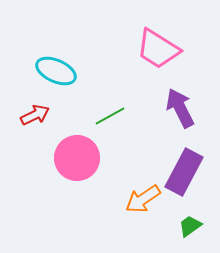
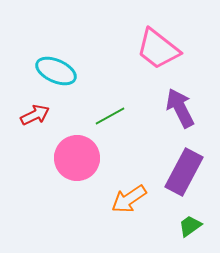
pink trapezoid: rotated 6 degrees clockwise
orange arrow: moved 14 px left
